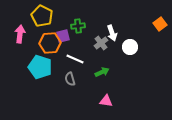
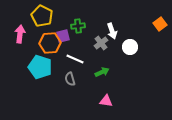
white arrow: moved 2 px up
